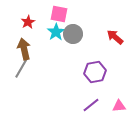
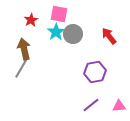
red star: moved 3 px right, 2 px up
red arrow: moved 6 px left, 1 px up; rotated 12 degrees clockwise
